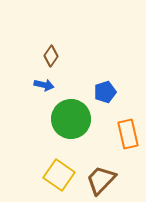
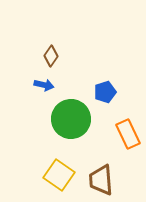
orange rectangle: rotated 12 degrees counterclockwise
brown trapezoid: rotated 48 degrees counterclockwise
